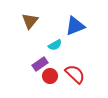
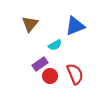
brown triangle: moved 3 px down
red semicircle: rotated 25 degrees clockwise
